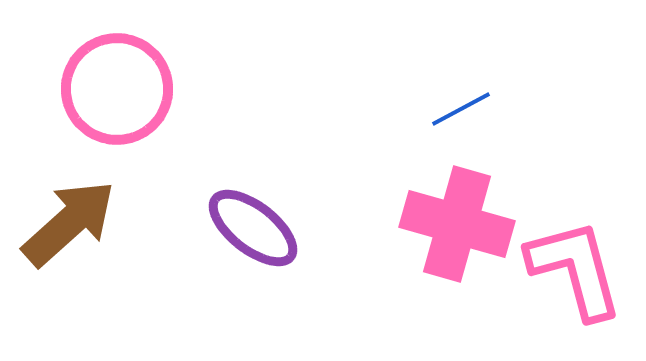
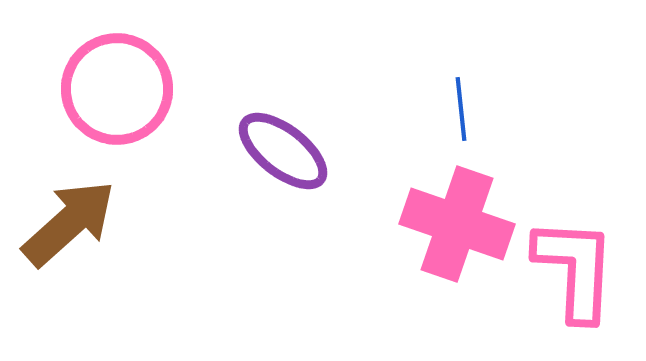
blue line: rotated 68 degrees counterclockwise
pink cross: rotated 3 degrees clockwise
purple ellipse: moved 30 px right, 77 px up
pink L-shape: rotated 18 degrees clockwise
